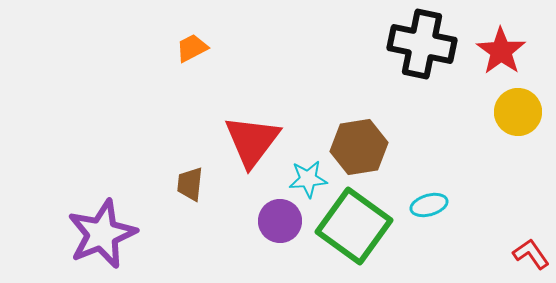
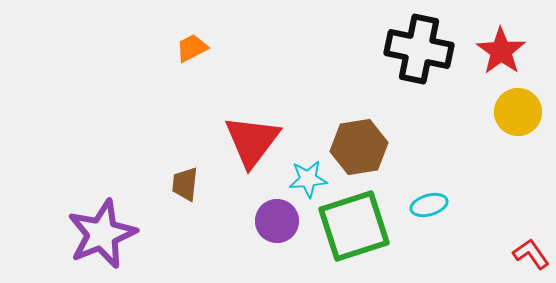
black cross: moved 3 px left, 5 px down
brown trapezoid: moved 5 px left
purple circle: moved 3 px left
green square: rotated 36 degrees clockwise
